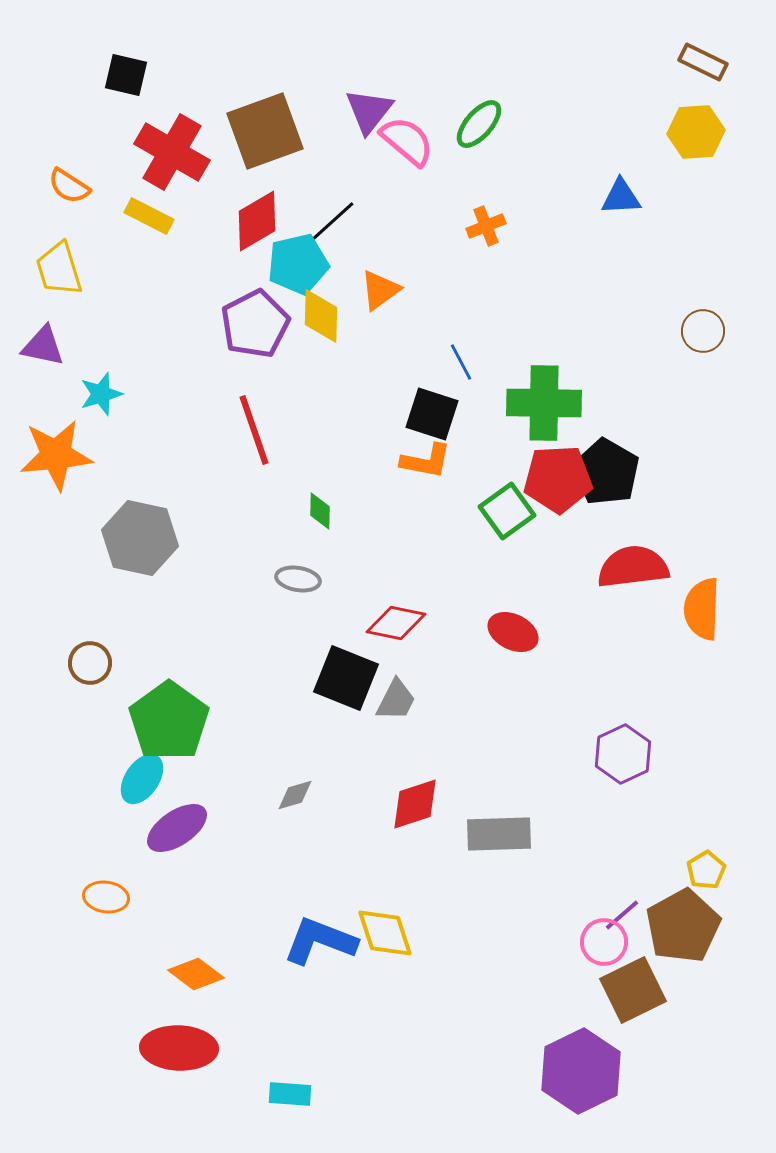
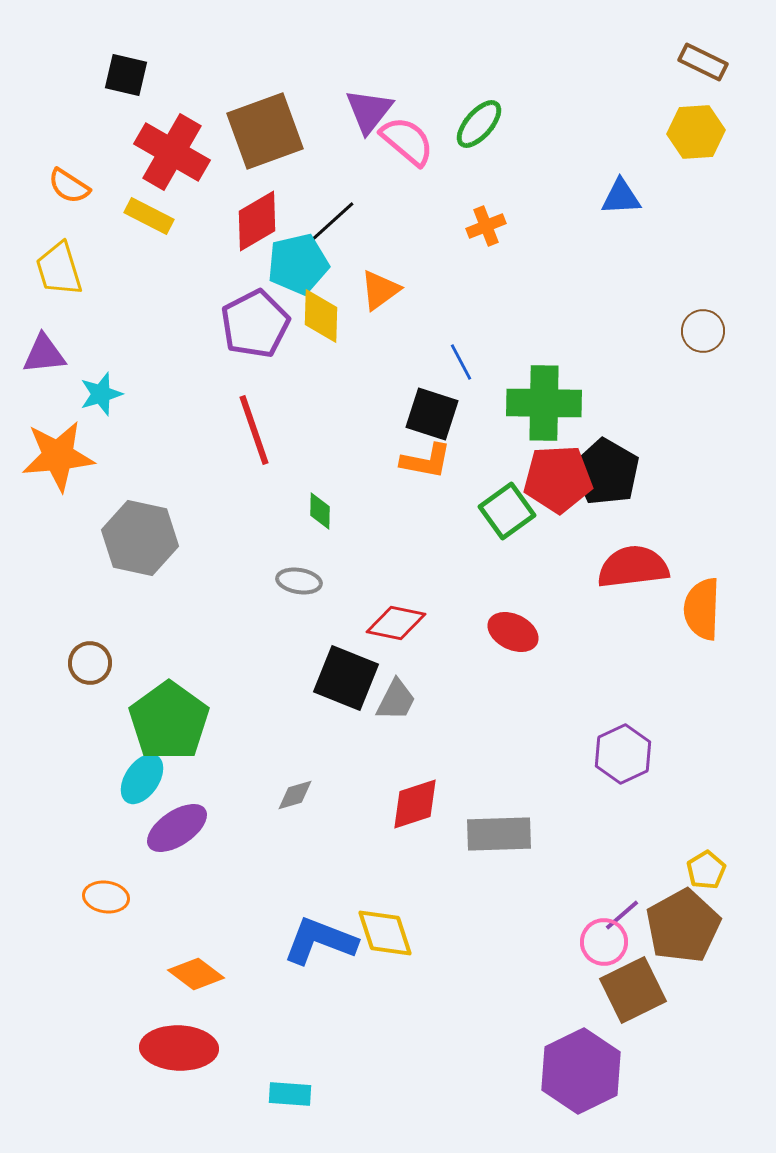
purple triangle at (43, 346): moved 1 px right, 8 px down; rotated 18 degrees counterclockwise
orange star at (56, 455): moved 2 px right, 1 px down
gray ellipse at (298, 579): moved 1 px right, 2 px down
